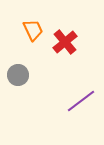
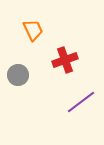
red cross: moved 18 px down; rotated 20 degrees clockwise
purple line: moved 1 px down
